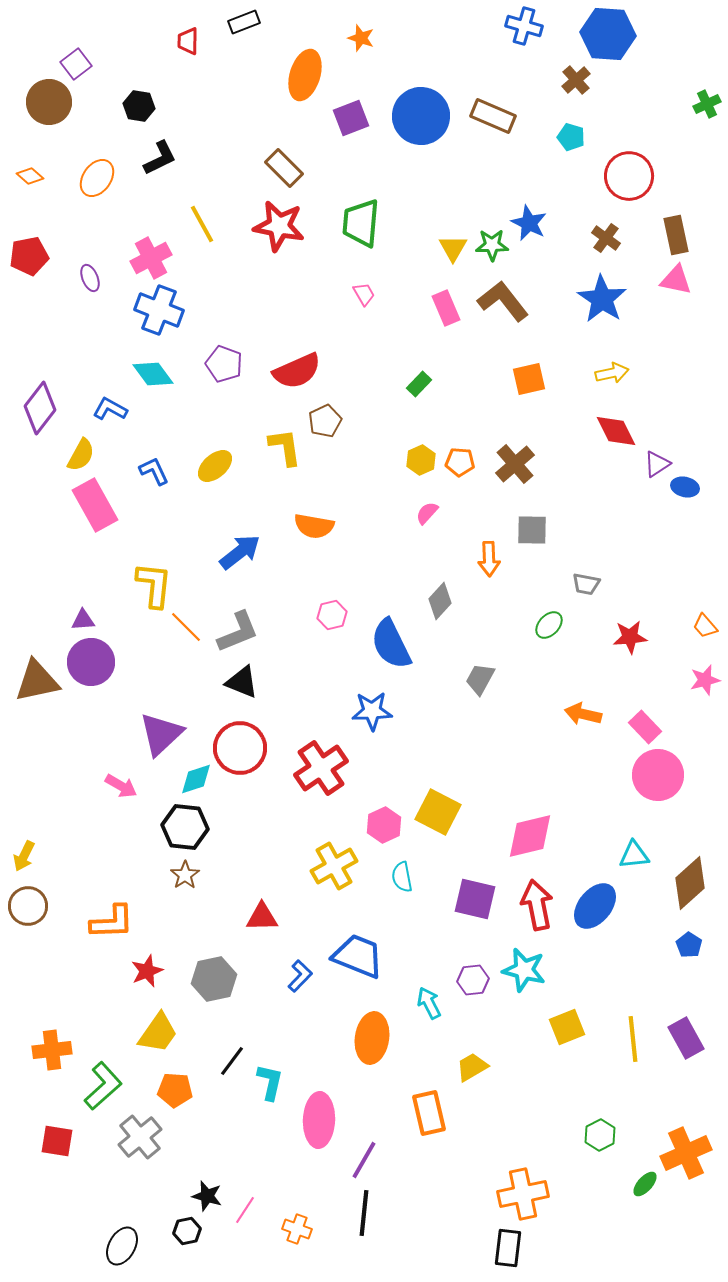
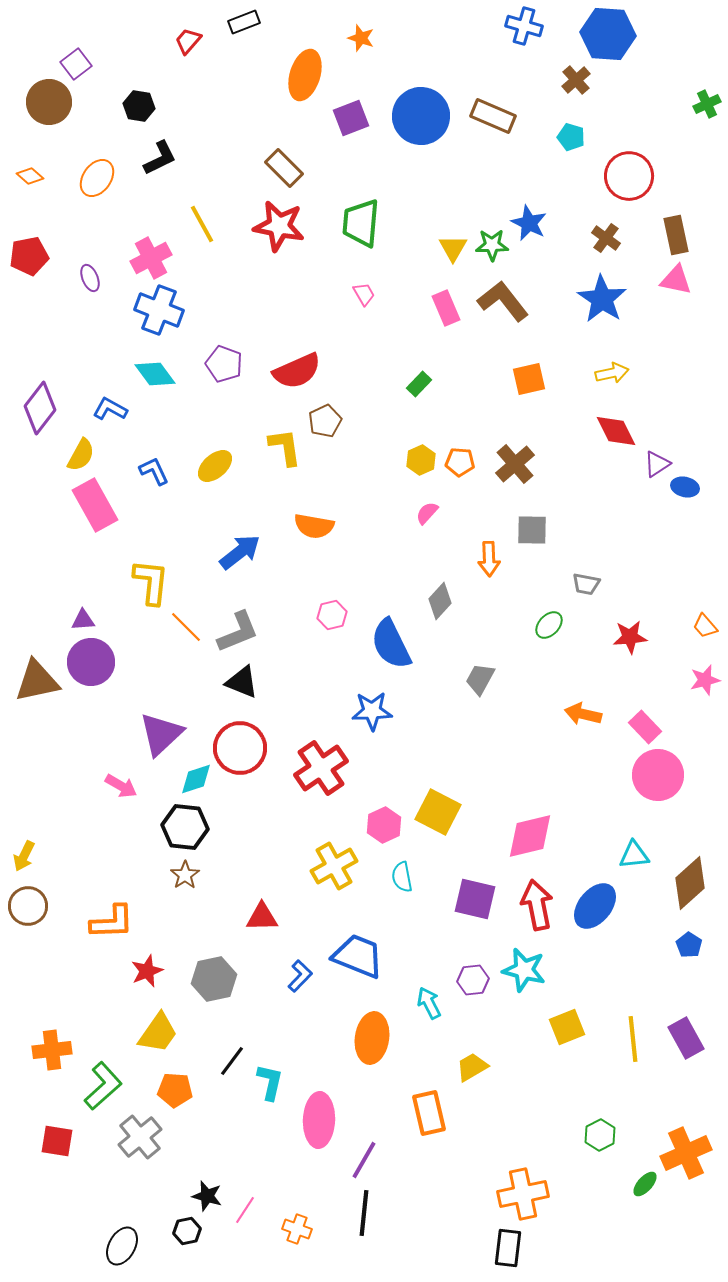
red trapezoid at (188, 41): rotated 40 degrees clockwise
cyan diamond at (153, 374): moved 2 px right
yellow L-shape at (154, 585): moved 3 px left, 3 px up
